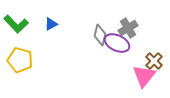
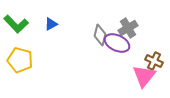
brown cross: rotated 18 degrees counterclockwise
